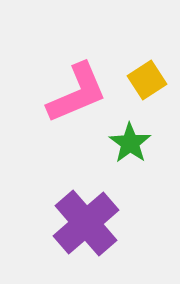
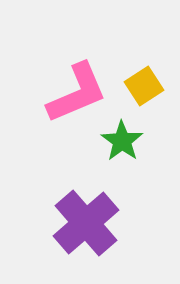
yellow square: moved 3 px left, 6 px down
green star: moved 8 px left, 2 px up
